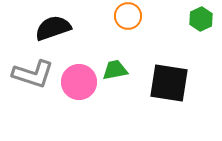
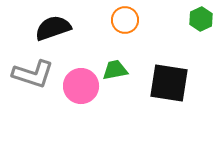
orange circle: moved 3 px left, 4 px down
pink circle: moved 2 px right, 4 px down
